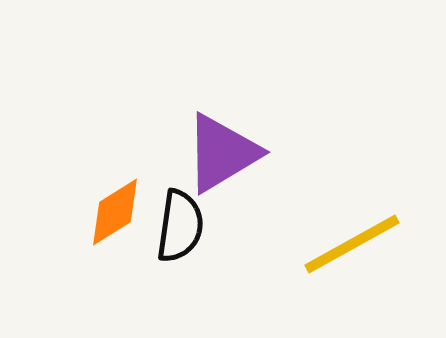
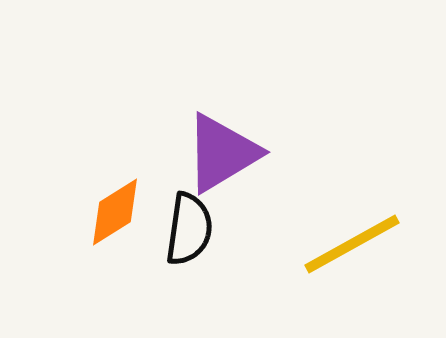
black semicircle: moved 9 px right, 3 px down
